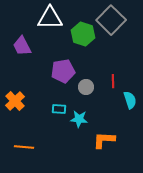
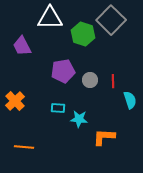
gray circle: moved 4 px right, 7 px up
cyan rectangle: moved 1 px left, 1 px up
orange L-shape: moved 3 px up
